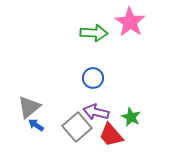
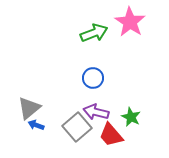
green arrow: rotated 24 degrees counterclockwise
gray triangle: moved 1 px down
blue arrow: rotated 14 degrees counterclockwise
